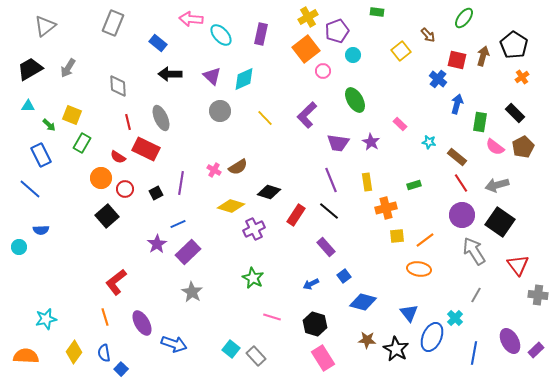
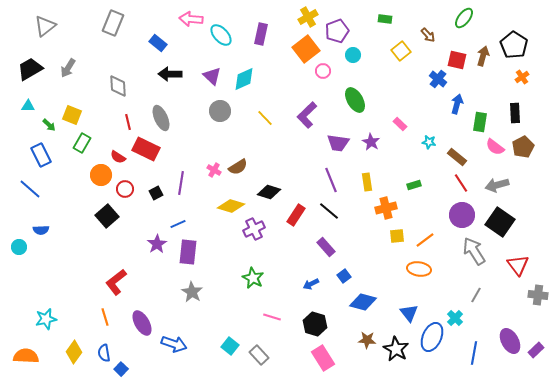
green rectangle at (377, 12): moved 8 px right, 7 px down
black rectangle at (515, 113): rotated 42 degrees clockwise
orange circle at (101, 178): moved 3 px up
purple rectangle at (188, 252): rotated 40 degrees counterclockwise
cyan square at (231, 349): moved 1 px left, 3 px up
gray rectangle at (256, 356): moved 3 px right, 1 px up
